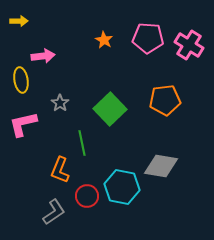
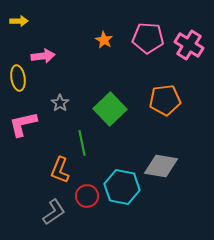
yellow ellipse: moved 3 px left, 2 px up
